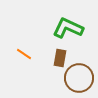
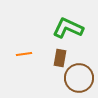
orange line: rotated 42 degrees counterclockwise
